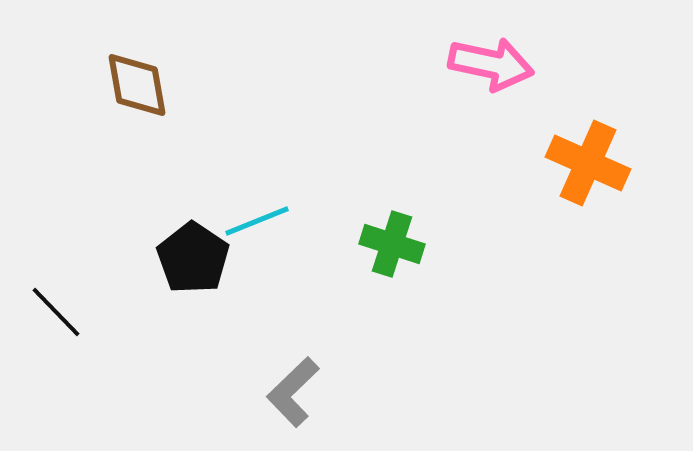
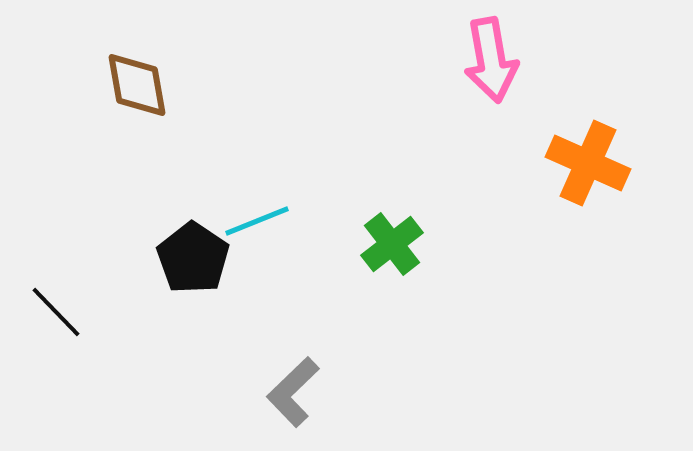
pink arrow: moved 4 px up; rotated 68 degrees clockwise
green cross: rotated 34 degrees clockwise
